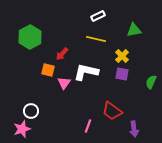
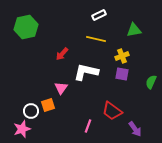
white rectangle: moved 1 px right, 1 px up
green hexagon: moved 4 px left, 10 px up; rotated 15 degrees clockwise
yellow cross: rotated 24 degrees clockwise
orange square: moved 35 px down; rotated 32 degrees counterclockwise
pink triangle: moved 3 px left, 5 px down
purple arrow: moved 1 px right; rotated 28 degrees counterclockwise
